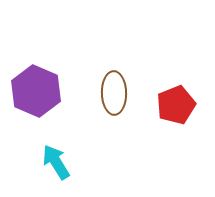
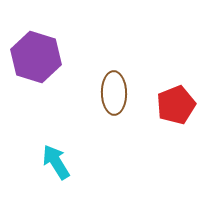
purple hexagon: moved 34 px up; rotated 6 degrees counterclockwise
